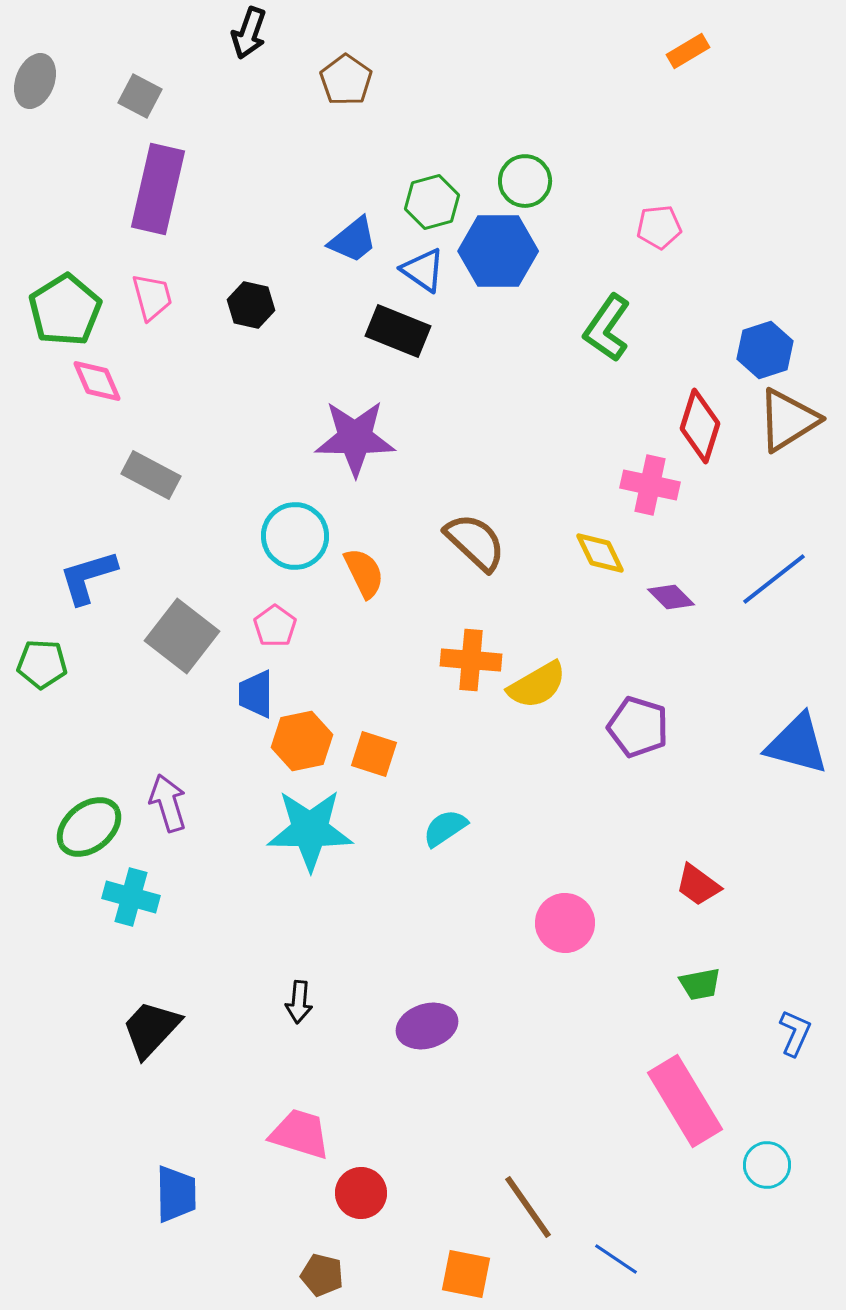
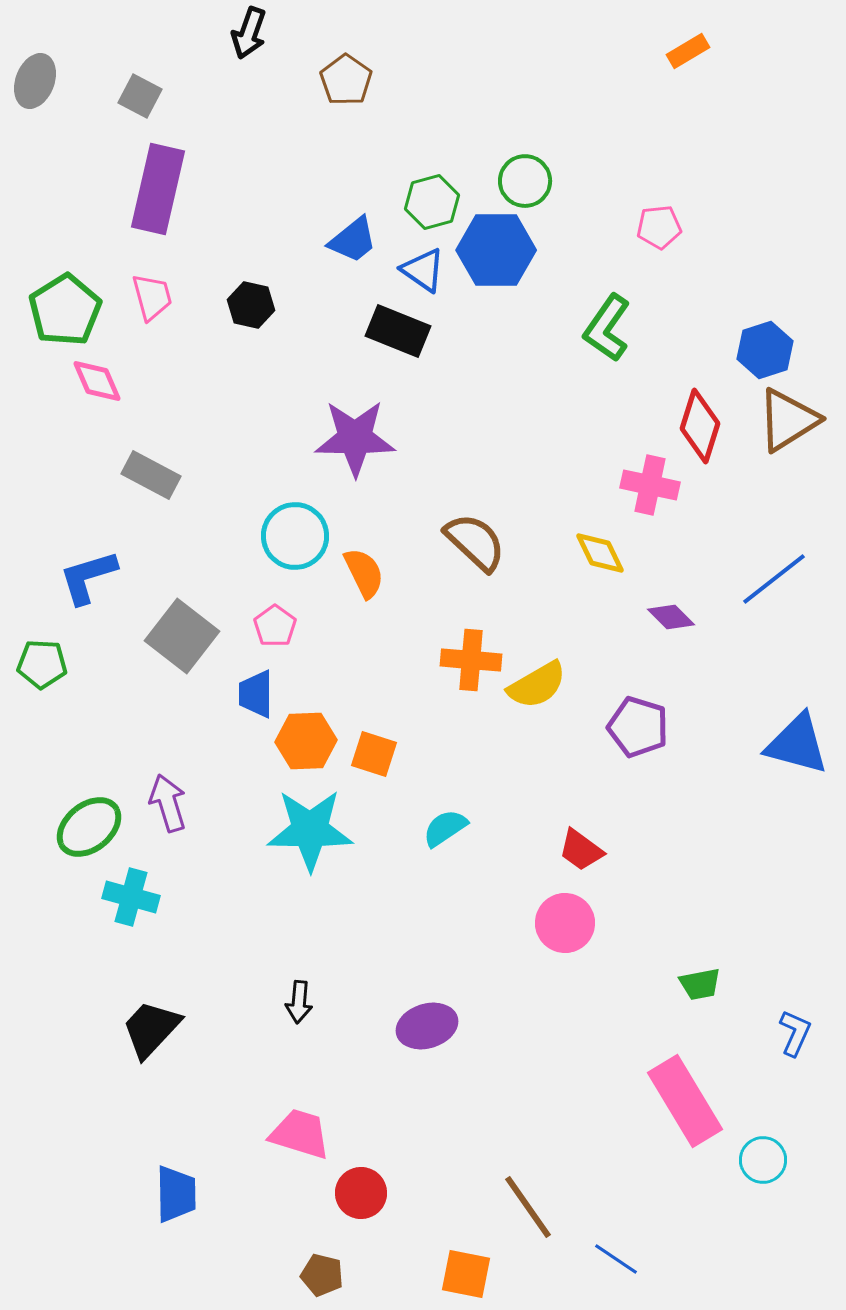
blue hexagon at (498, 251): moved 2 px left, 1 px up
purple diamond at (671, 597): moved 20 px down
orange hexagon at (302, 741): moved 4 px right; rotated 10 degrees clockwise
red trapezoid at (698, 885): moved 117 px left, 35 px up
cyan circle at (767, 1165): moved 4 px left, 5 px up
